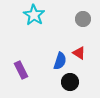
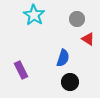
gray circle: moved 6 px left
red triangle: moved 9 px right, 14 px up
blue semicircle: moved 3 px right, 3 px up
